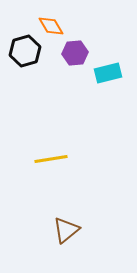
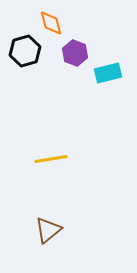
orange diamond: moved 3 px up; rotated 16 degrees clockwise
purple hexagon: rotated 25 degrees clockwise
brown triangle: moved 18 px left
